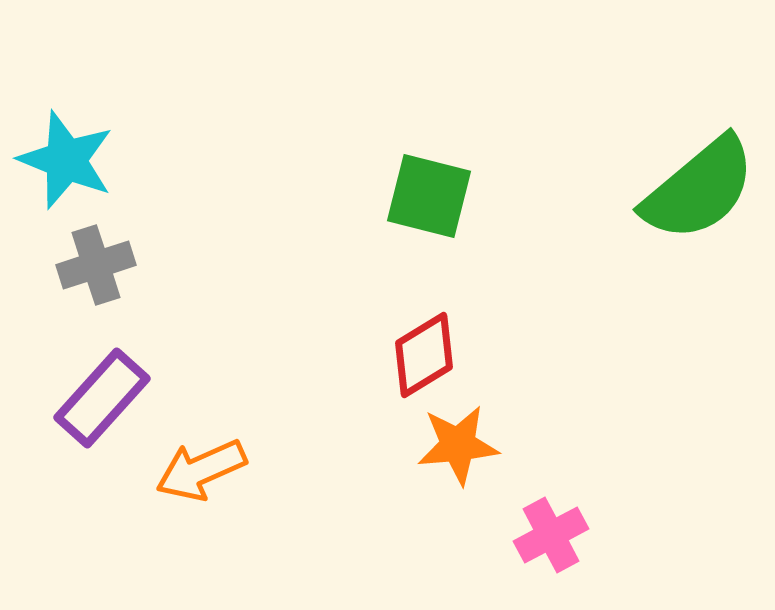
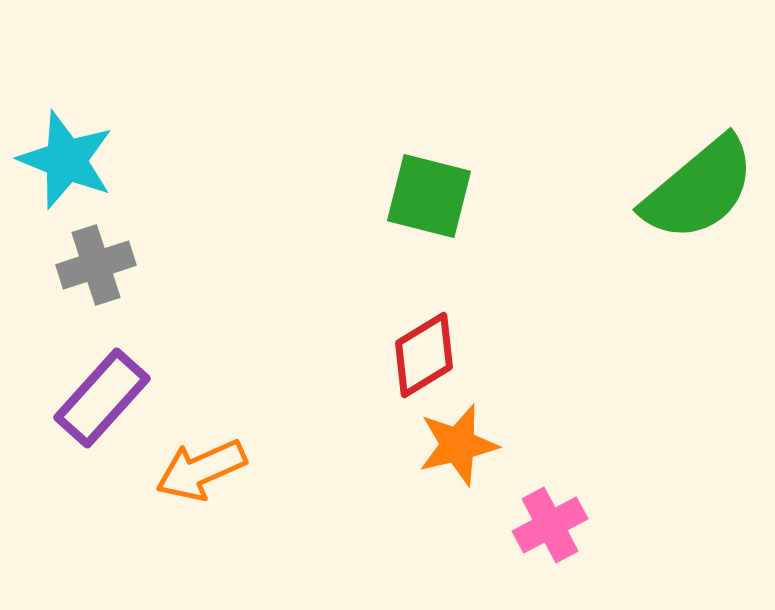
orange star: rotated 8 degrees counterclockwise
pink cross: moved 1 px left, 10 px up
